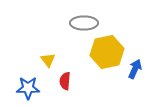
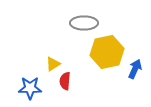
yellow triangle: moved 5 px right, 4 px down; rotated 35 degrees clockwise
blue star: moved 2 px right
